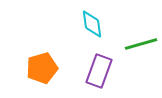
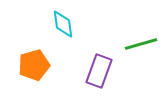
cyan diamond: moved 29 px left
orange pentagon: moved 8 px left, 3 px up
